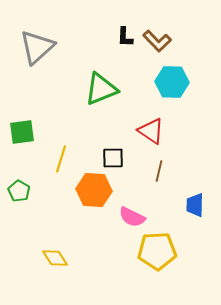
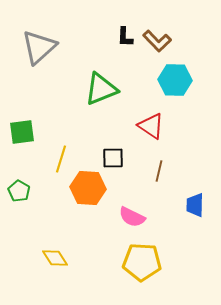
gray triangle: moved 2 px right
cyan hexagon: moved 3 px right, 2 px up
red triangle: moved 5 px up
orange hexagon: moved 6 px left, 2 px up
yellow pentagon: moved 15 px left, 11 px down; rotated 6 degrees clockwise
